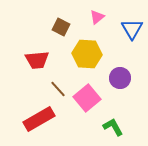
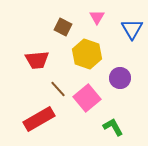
pink triangle: rotated 21 degrees counterclockwise
brown square: moved 2 px right
yellow hexagon: rotated 16 degrees clockwise
